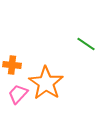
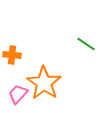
orange cross: moved 10 px up
orange star: moved 2 px left
